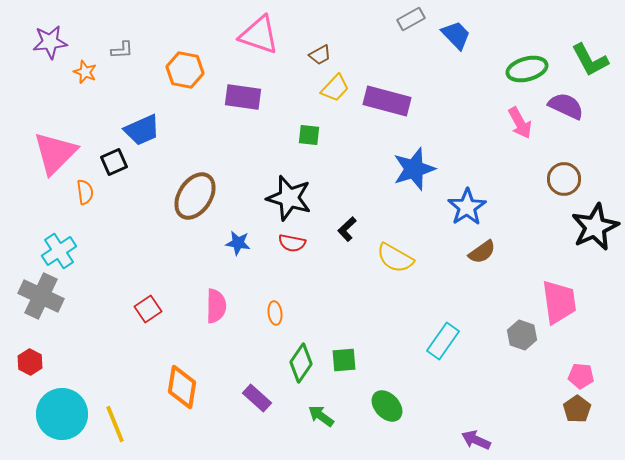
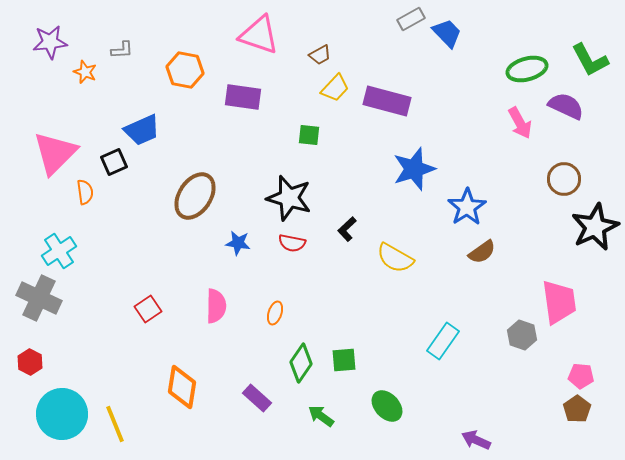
blue trapezoid at (456, 35): moved 9 px left, 2 px up
gray cross at (41, 296): moved 2 px left, 2 px down
orange ellipse at (275, 313): rotated 25 degrees clockwise
